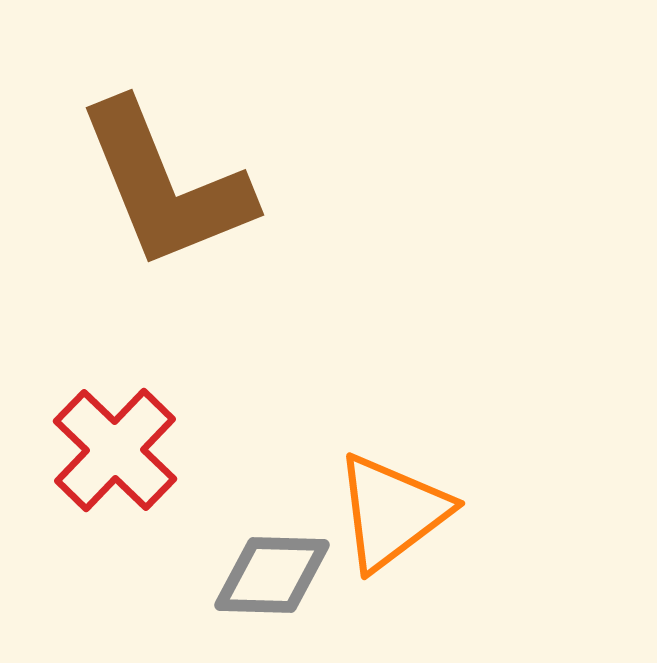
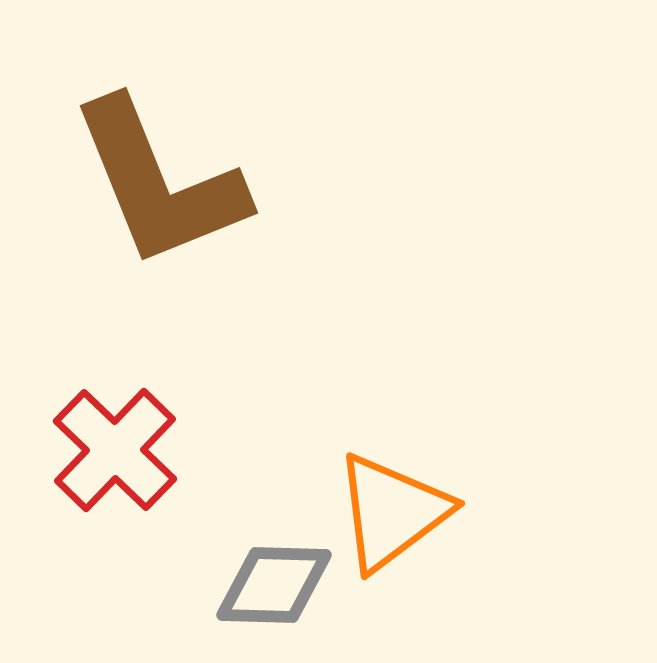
brown L-shape: moved 6 px left, 2 px up
gray diamond: moved 2 px right, 10 px down
